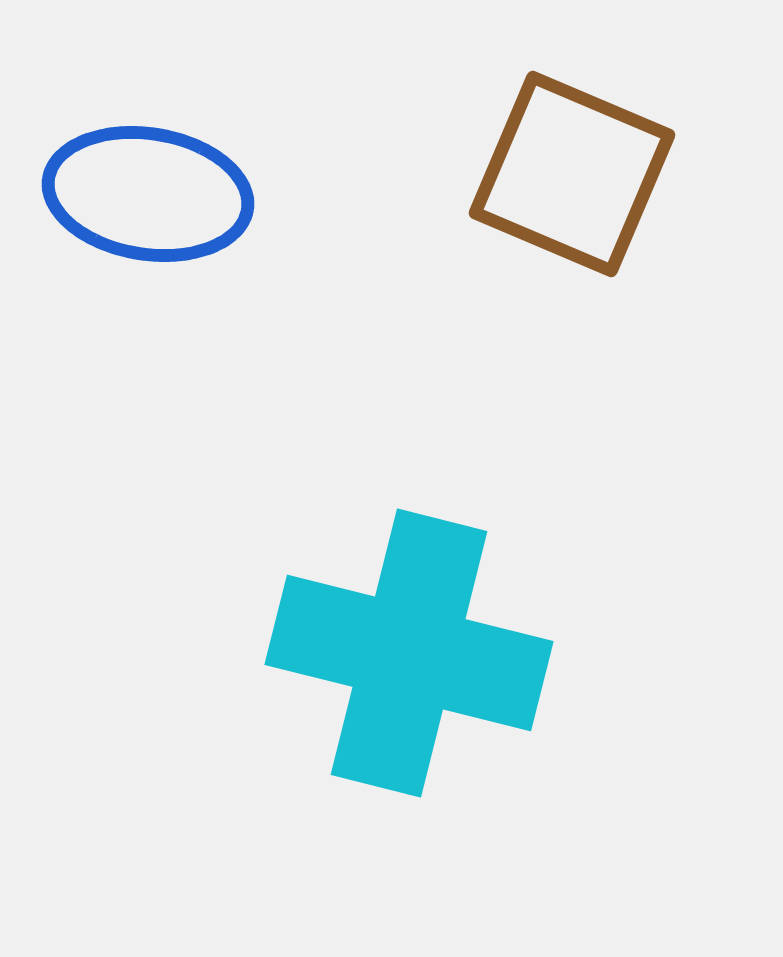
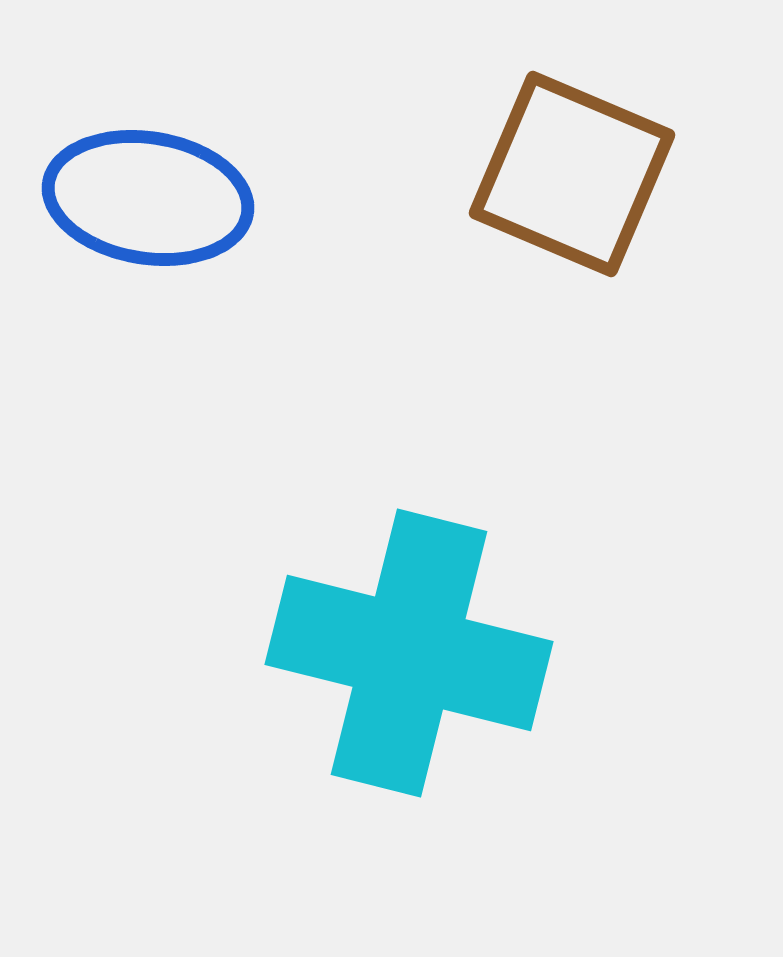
blue ellipse: moved 4 px down
